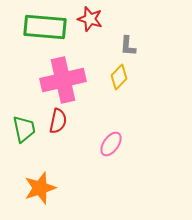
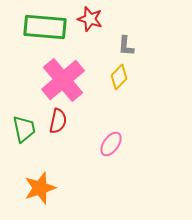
gray L-shape: moved 2 px left
pink cross: rotated 27 degrees counterclockwise
